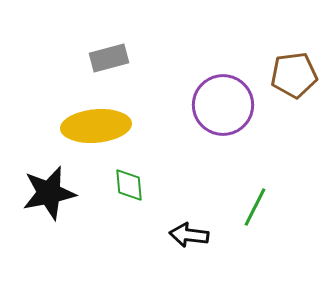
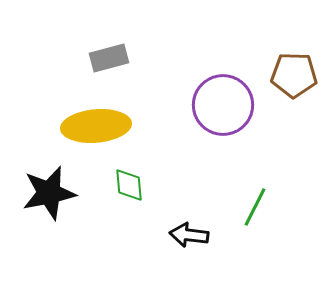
brown pentagon: rotated 9 degrees clockwise
